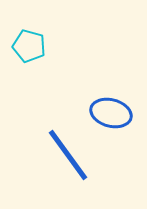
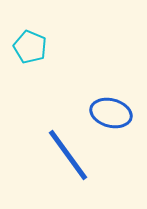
cyan pentagon: moved 1 px right, 1 px down; rotated 8 degrees clockwise
